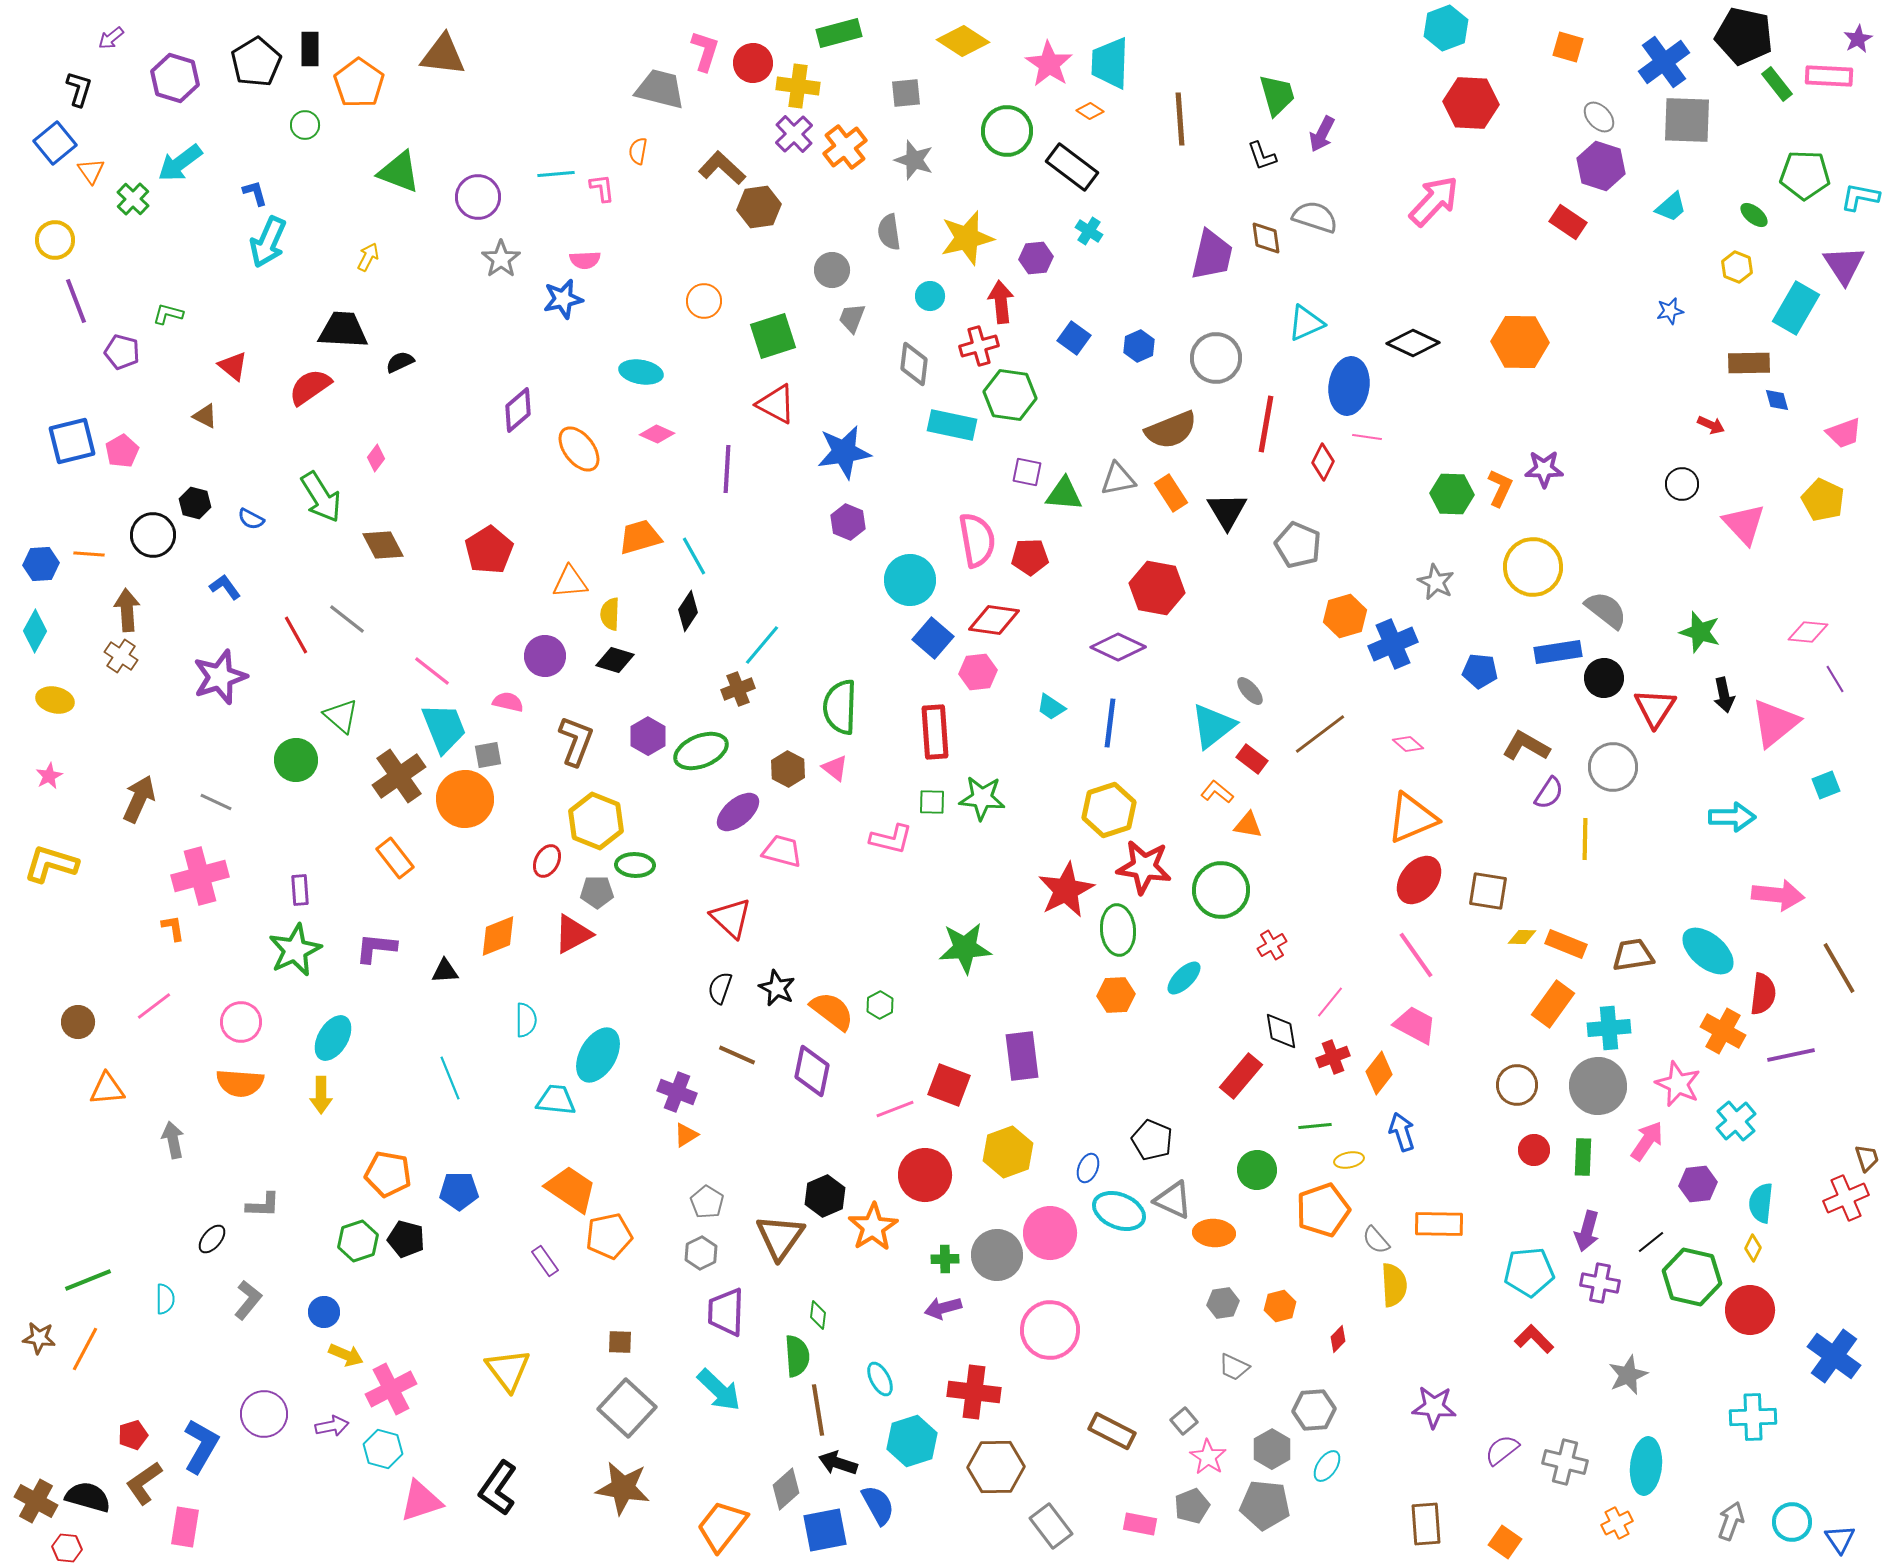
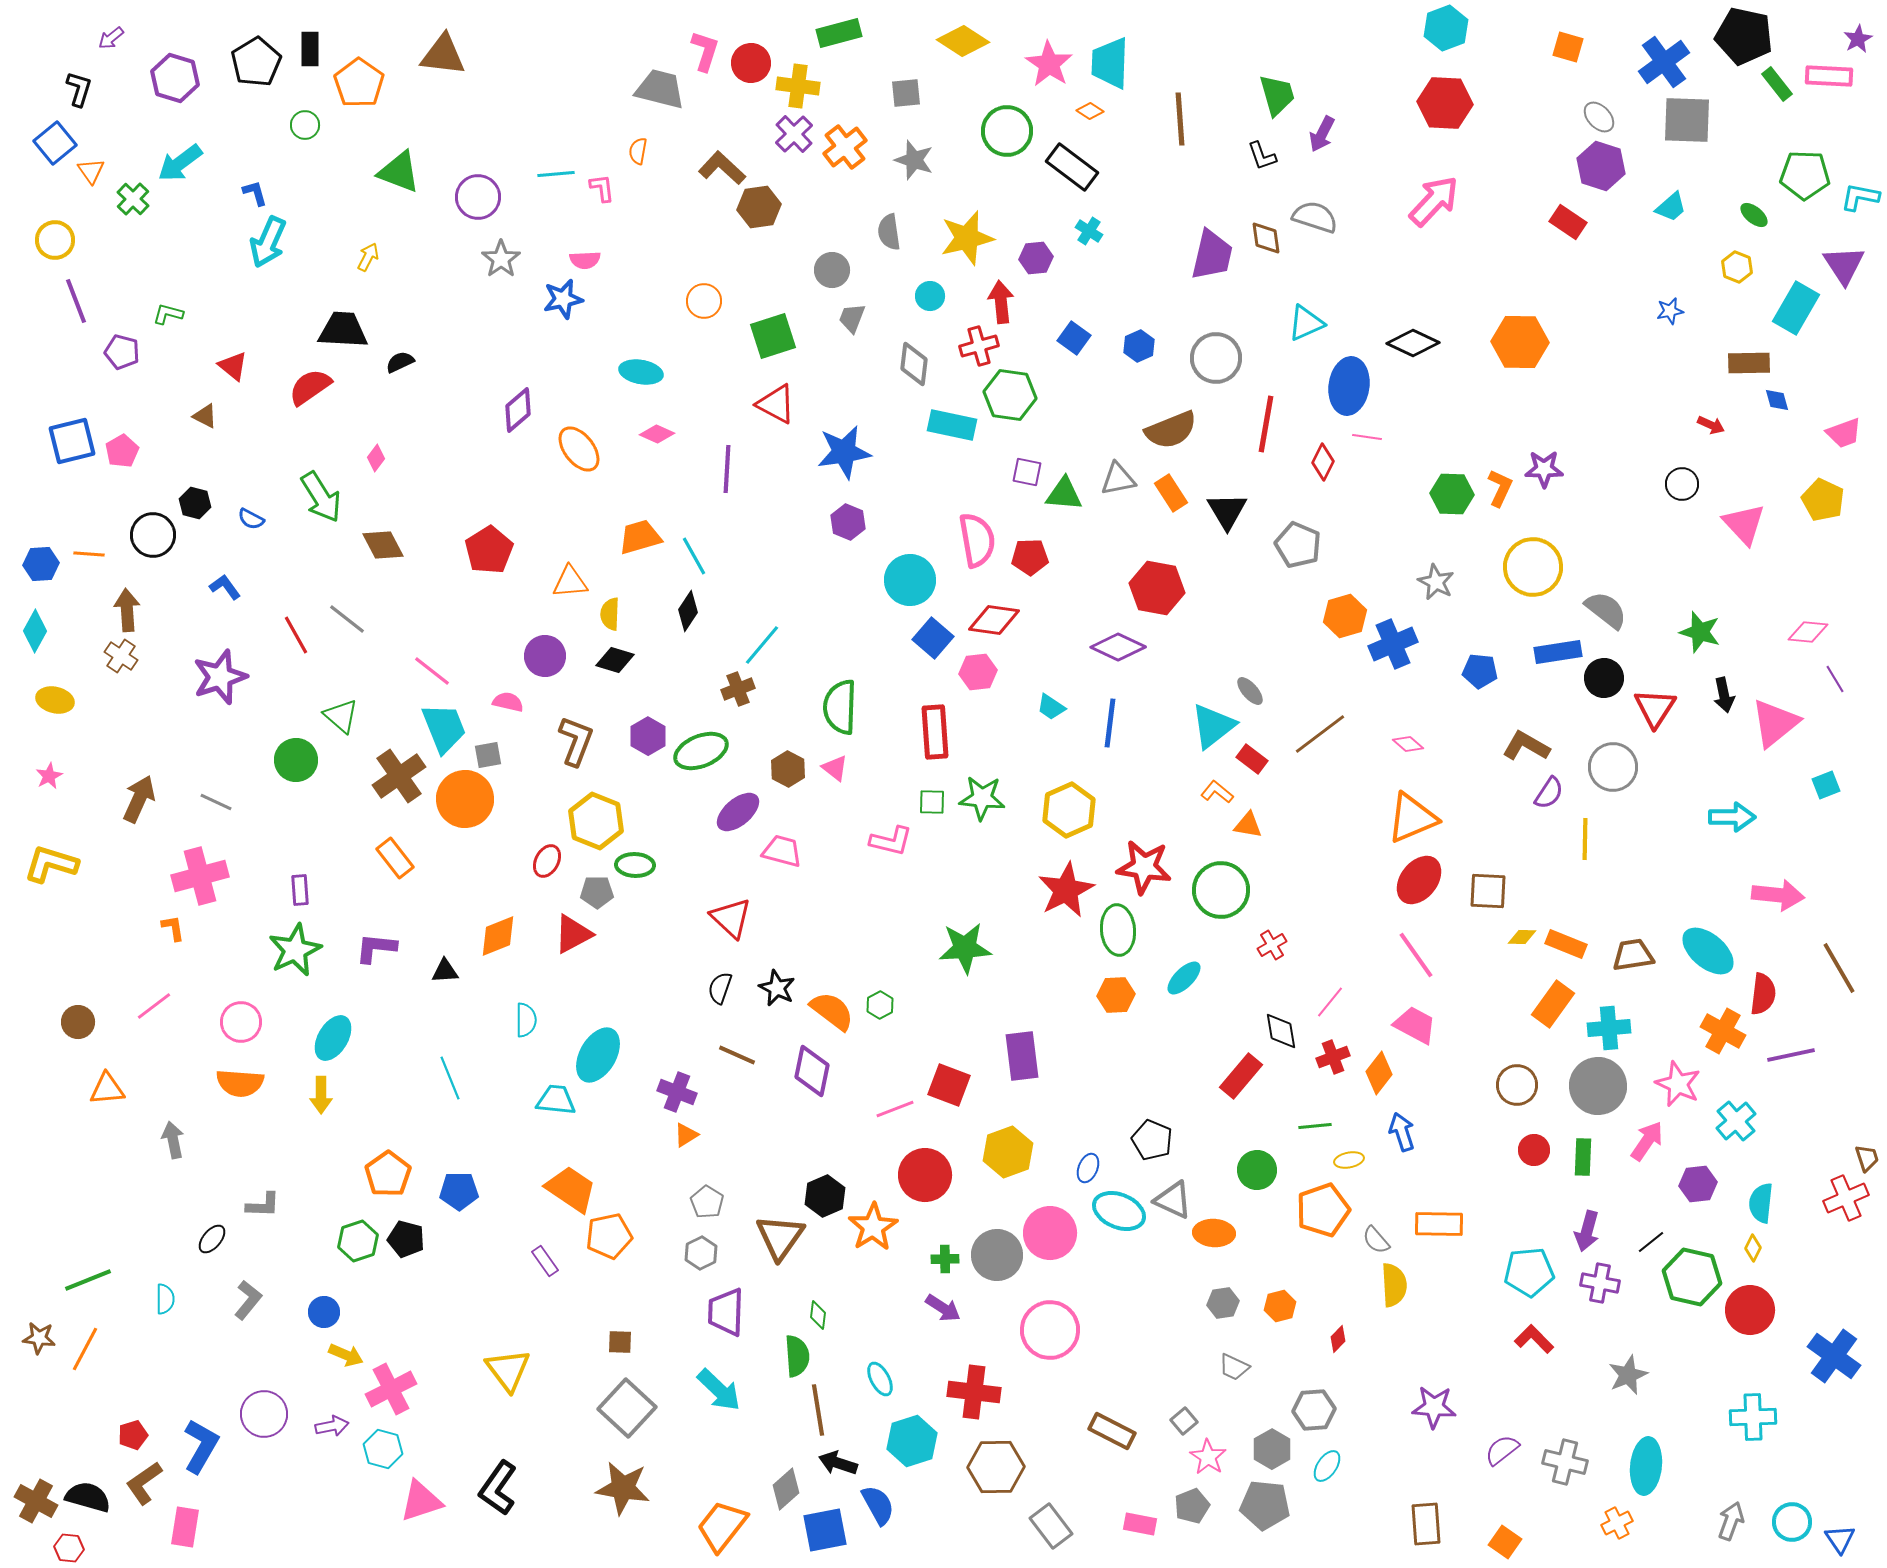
red circle at (753, 63): moved 2 px left
red hexagon at (1471, 103): moved 26 px left
yellow hexagon at (1109, 810): moved 40 px left; rotated 6 degrees counterclockwise
pink L-shape at (891, 839): moved 2 px down
brown square at (1488, 891): rotated 6 degrees counterclockwise
orange pentagon at (388, 1174): rotated 27 degrees clockwise
purple arrow at (943, 1308): rotated 132 degrees counterclockwise
red hexagon at (67, 1548): moved 2 px right
